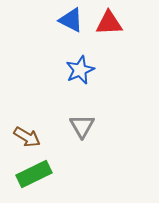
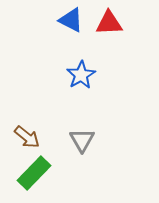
blue star: moved 1 px right, 5 px down; rotated 8 degrees counterclockwise
gray triangle: moved 14 px down
brown arrow: rotated 8 degrees clockwise
green rectangle: moved 1 px up; rotated 20 degrees counterclockwise
